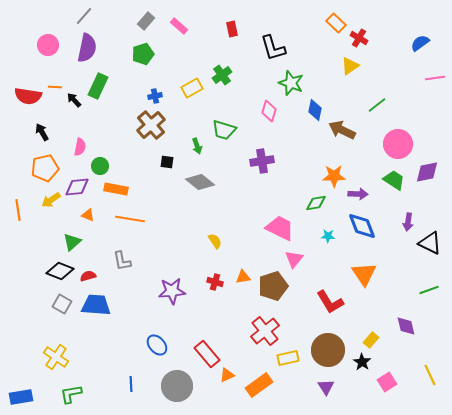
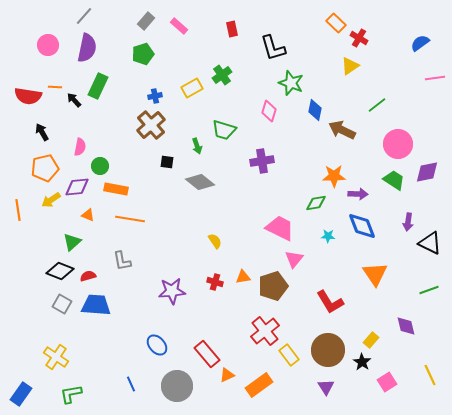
orange triangle at (364, 274): moved 11 px right
yellow rectangle at (288, 358): moved 1 px right, 3 px up; rotated 65 degrees clockwise
blue line at (131, 384): rotated 21 degrees counterclockwise
blue rectangle at (21, 397): moved 3 px up; rotated 45 degrees counterclockwise
